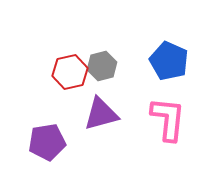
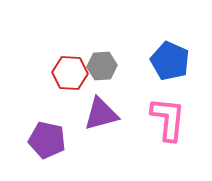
blue pentagon: moved 1 px right
gray hexagon: rotated 12 degrees clockwise
red hexagon: moved 1 px down; rotated 16 degrees clockwise
purple pentagon: moved 2 px up; rotated 21 degrees clockwise
